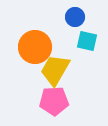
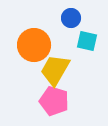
blue circle: moved 4 px left, 1 px down
orange circle: moved 1 px left, 2 px up
pink pentagon: rotated 20 degrees clockwise
